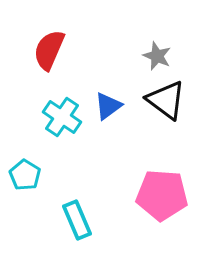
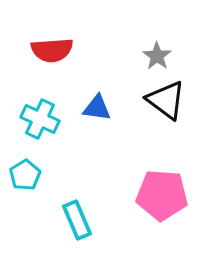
red semicircle: moved 3 px right; rotated 117 degrees counterclockwise
gray star: rotated 12 degrees clockwise
blue triangle: moved 11 px left, 2 px down; rotated 44 degrees clockwise
cyan cross: moved 22 px left, 2 px down; rotated 9 degrees counterclockwise
cyan pentagon: rotated 8 degrees clockwise
